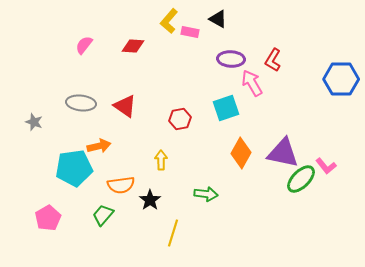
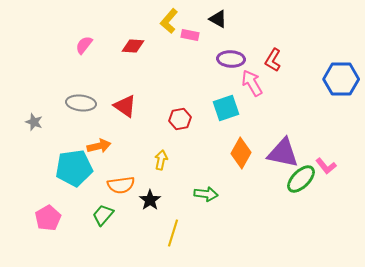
pink rectangle: moved 3 px down
yellow arrow: rotated 12 degrees clockwise
